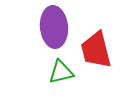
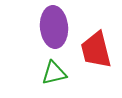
green triangle: moved 7 px left, 1 px down
